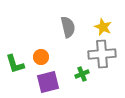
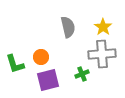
yellow star: rotated 12 degrees clockwise
purple square: moved 2 px up
